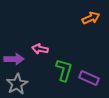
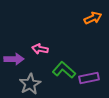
orange arrow: moved 2 px right
green L-shape: rotated 65 degrees counterclockwise
purple rectangle: rotated 36 degrees counterclockwise
gray star: moved 13 px right
